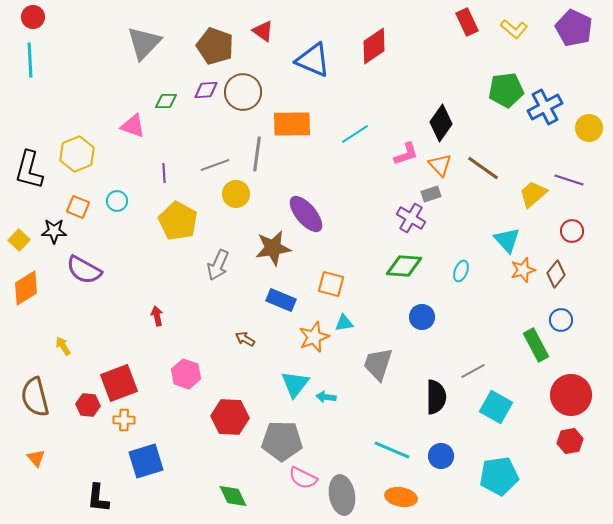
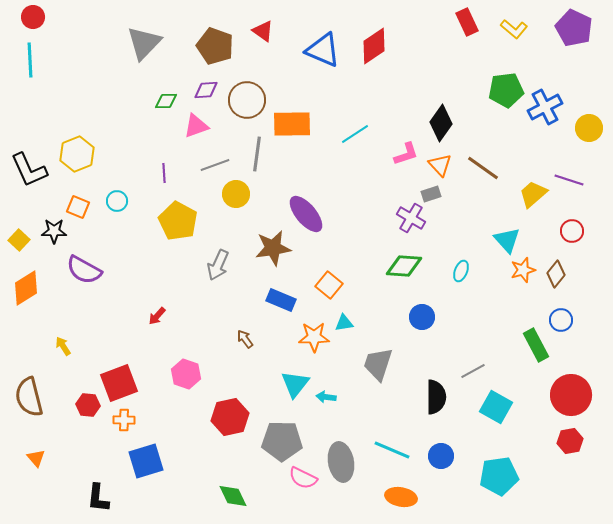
blue triangle at (313, 60): moved 10 px right, 10 px up
brown circle at (243, 92): moved 4 px right, 8 px down
pink triangle at (133, 126): moved 63 px right; rotated 40 degrees counterclockwise
black L-shape at (29, 170): rotated 39 degrees counterclockwise
orange square at (331, 284): moved 2 px left, 1 px down; rotated 24 degrees clockwise
red arrow at (157, 316): rotated 126 degrees counterclockwise
orange star at (314, 337): rotated 20 degrees clockwise
brown arrow at (245, 339): rotated 24 degrees clockwise
brown semicircle at (35, 397): moved 6 px left
red hexagon at (230, 417): rotated 15 degrees counterclockwise
gray ellipse at (342, 495): moved 1 px left, 33 px up
